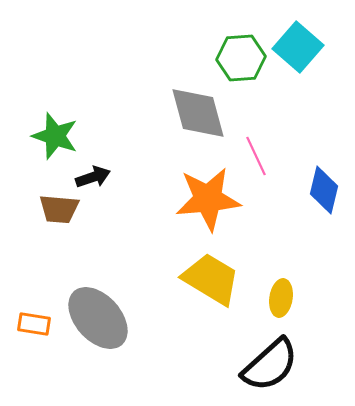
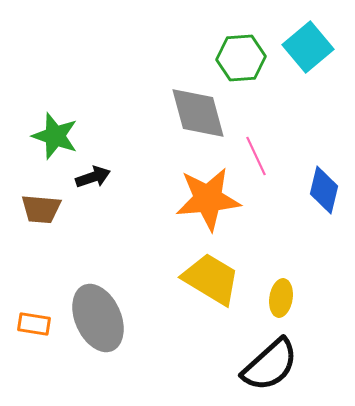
cyan square: moved 10 px right; rotated 9 degrees clockwise
brown trapezoid: moved 18 px left
gray ellipse: rotated 18 degrees clockwise
